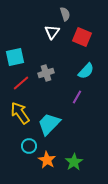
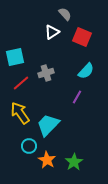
gray semicircle: rotated 24 degrees counterclockwise
white triangle: rotated 21 degrees clockwise
cyan trapezoid: moved 1 px left, 1 px down
